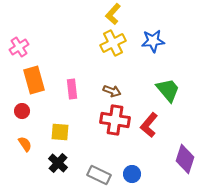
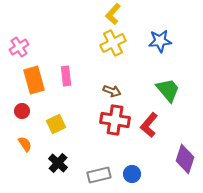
blue star: moved 7 px right
pink rectangle: moved 6 px left, 13 px up
yellow square: moved 4 px left, 8 px up; rotated 30 degrees counterclockwise
gray rectangle: rotated 40 degrees counterclockwise
